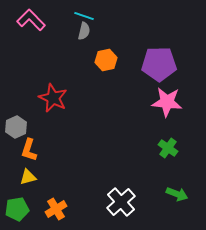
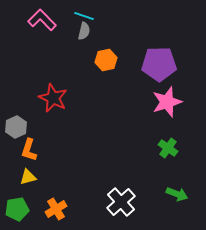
pink L-shape: moved 11 px right
pink star: rotated 24 degrees counterclockwise
